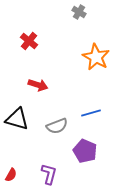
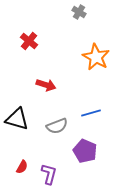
red arrow: moved 8 px right
red semicircle: moved 11 px right, 8 px up
